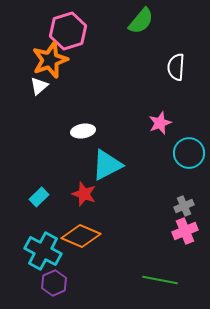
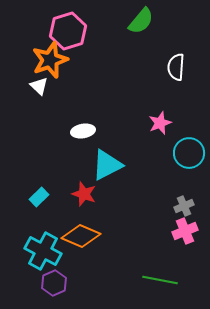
white triangle: rotated 36 degrees counterclockwise
